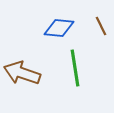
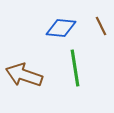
blue diamond: moved 2 px right
brown arrow: moved 2 px right, 2 px down
